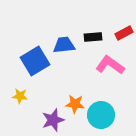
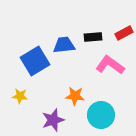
orange star: moved 8 px up
